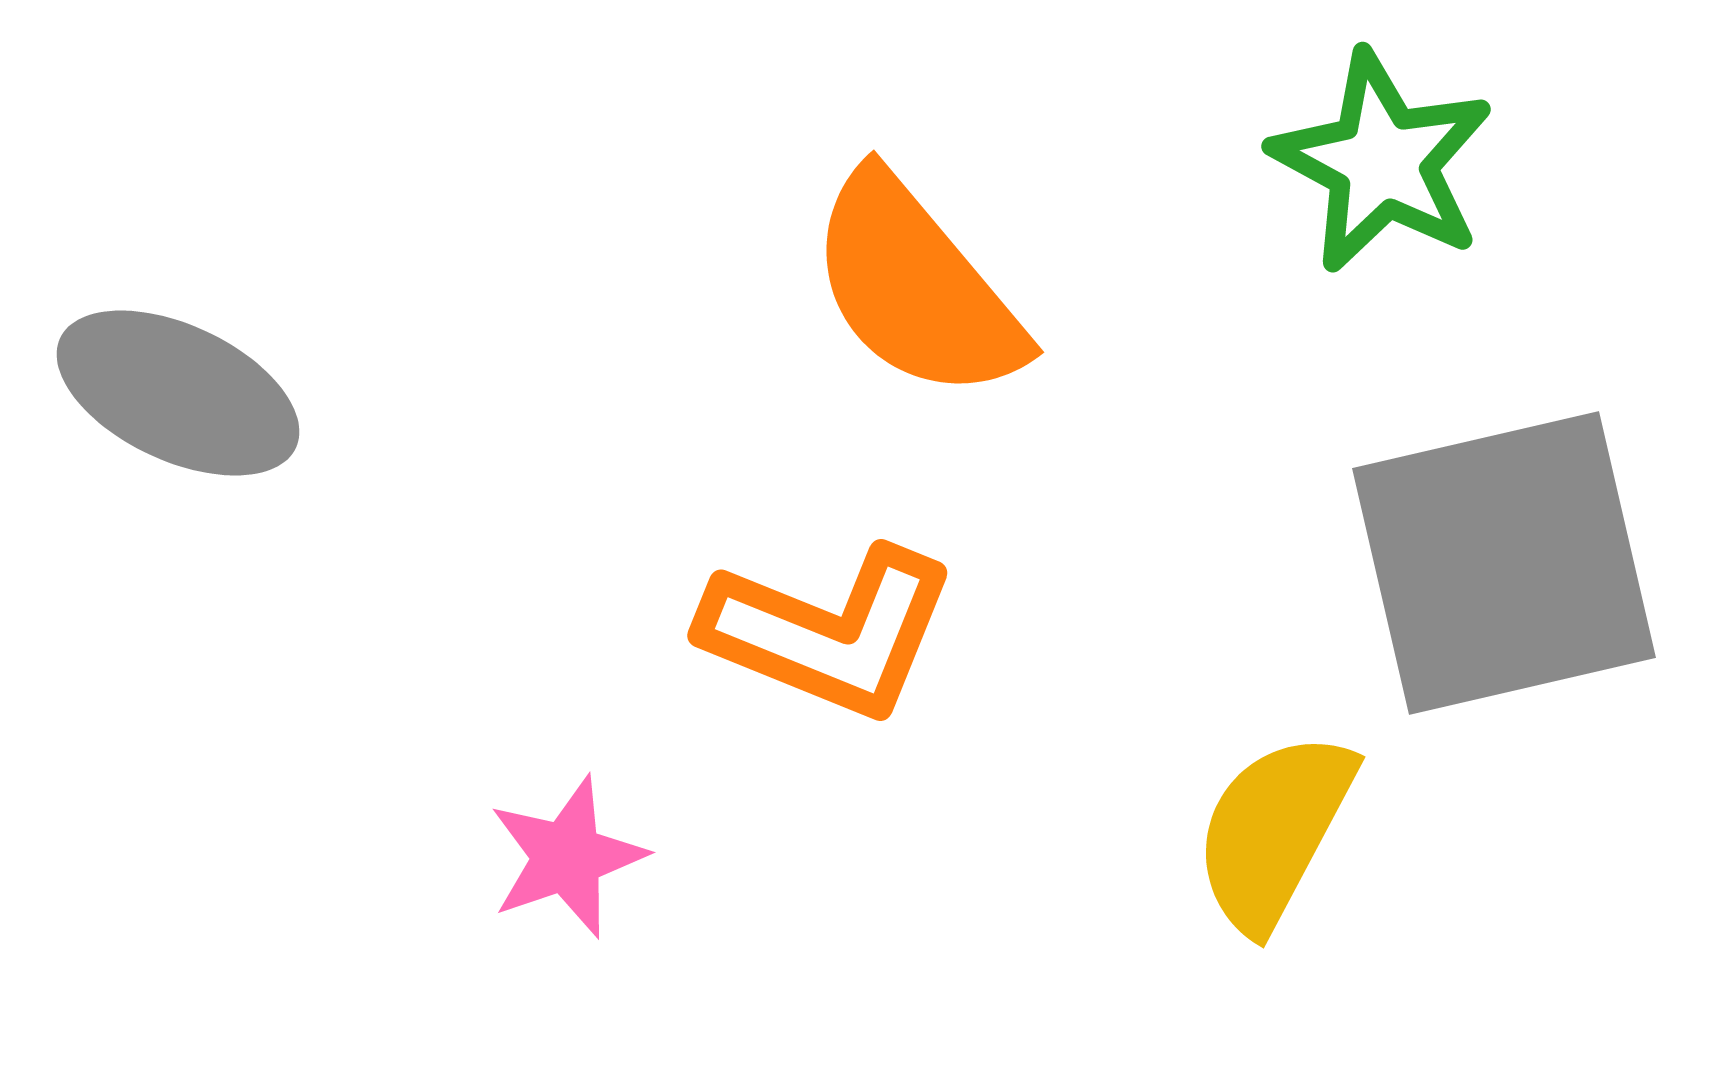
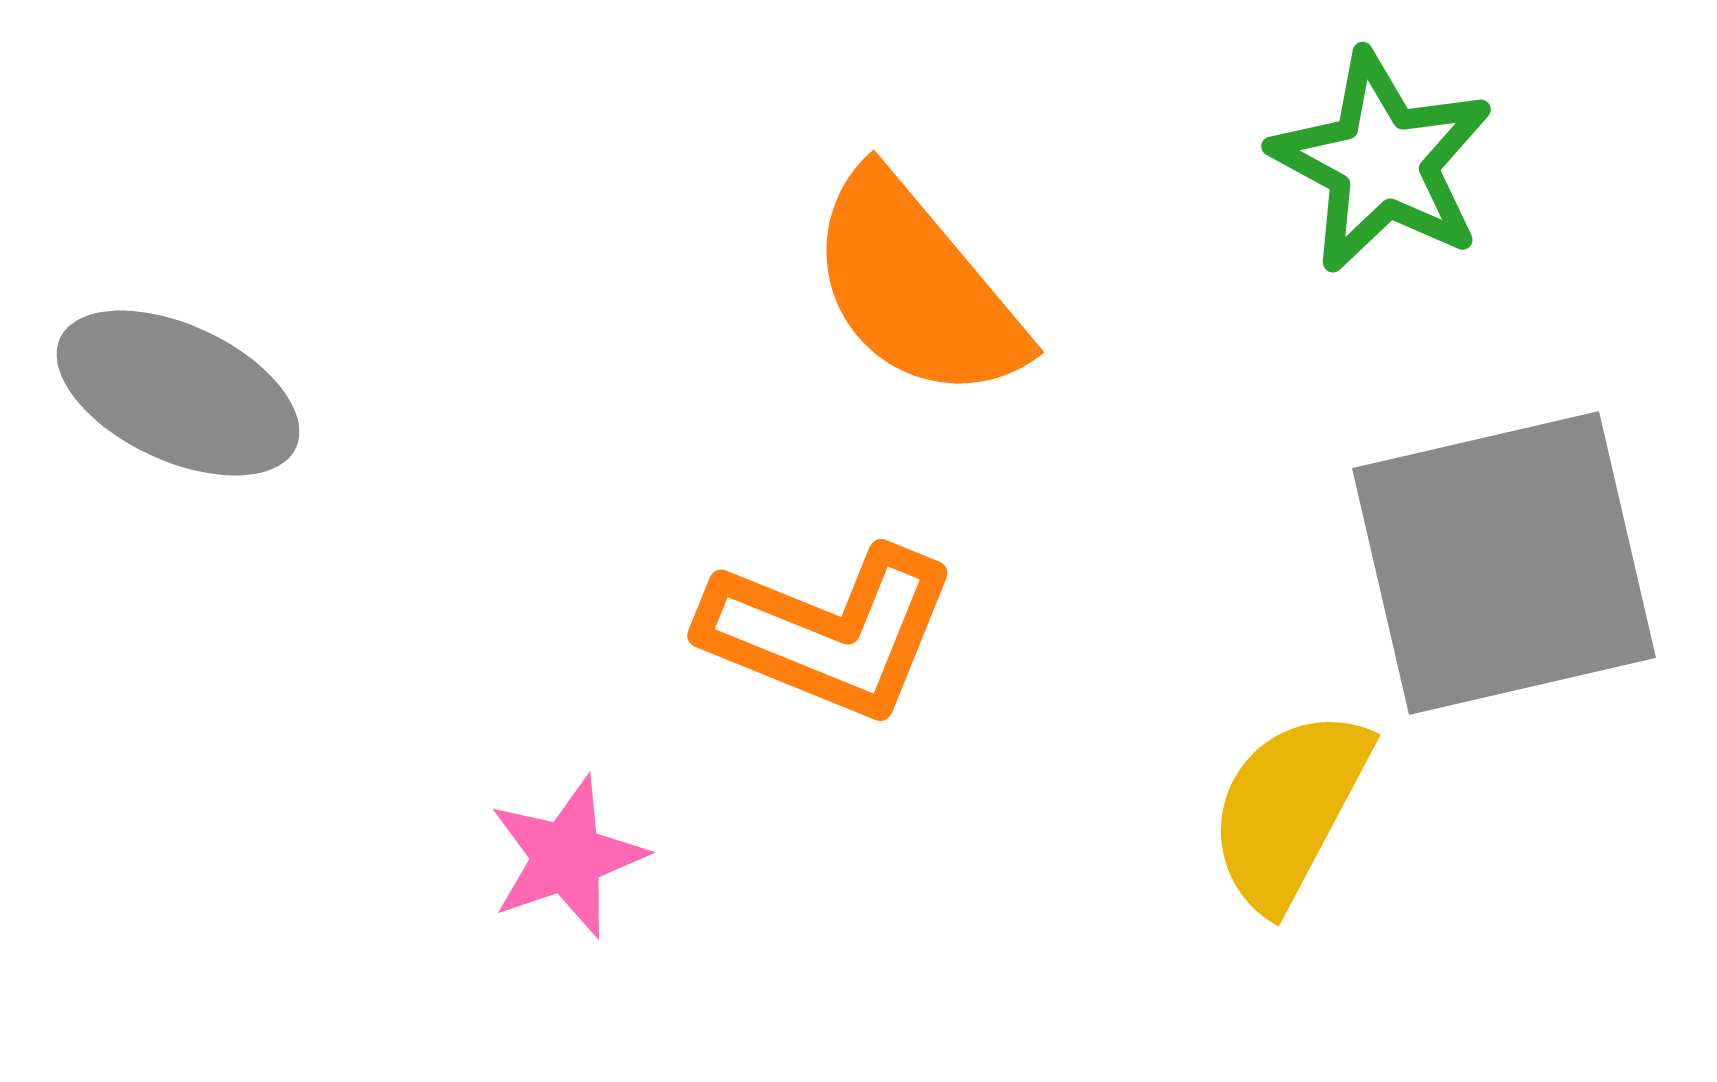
yellow semicircle: moved 15 px right, 22 px up
